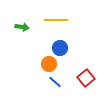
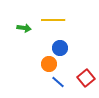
yellow line: moved 3 px left
green arrow: moved 2 px right, 1 px down
blue line: moved 3 px right
